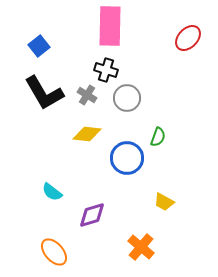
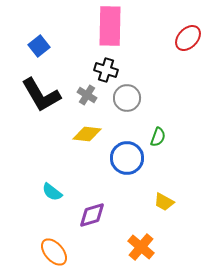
black L-shape: moved 3 px left, 2 px down
